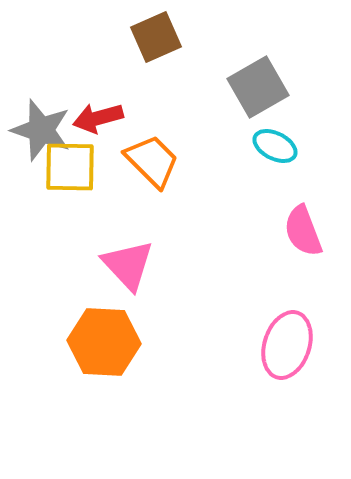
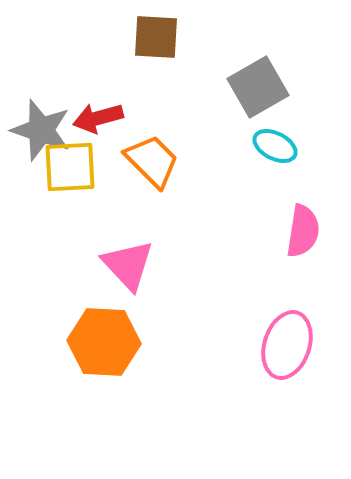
brown square: rotated 27 degrees clockwise
yellow square: rotated 4 degrees counterclockwise
pink semicircle: rotated 150 degrees counterclockwise
